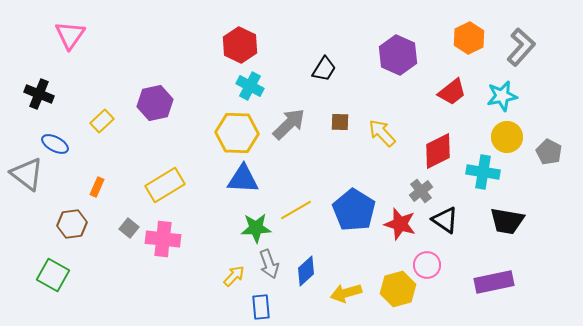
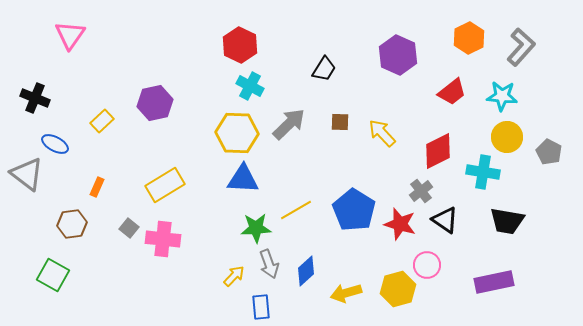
black cross at (39, 94): moved 4 px left, 4 px down
cyan star at (502, 96): rotated 16 degrees clockwise
